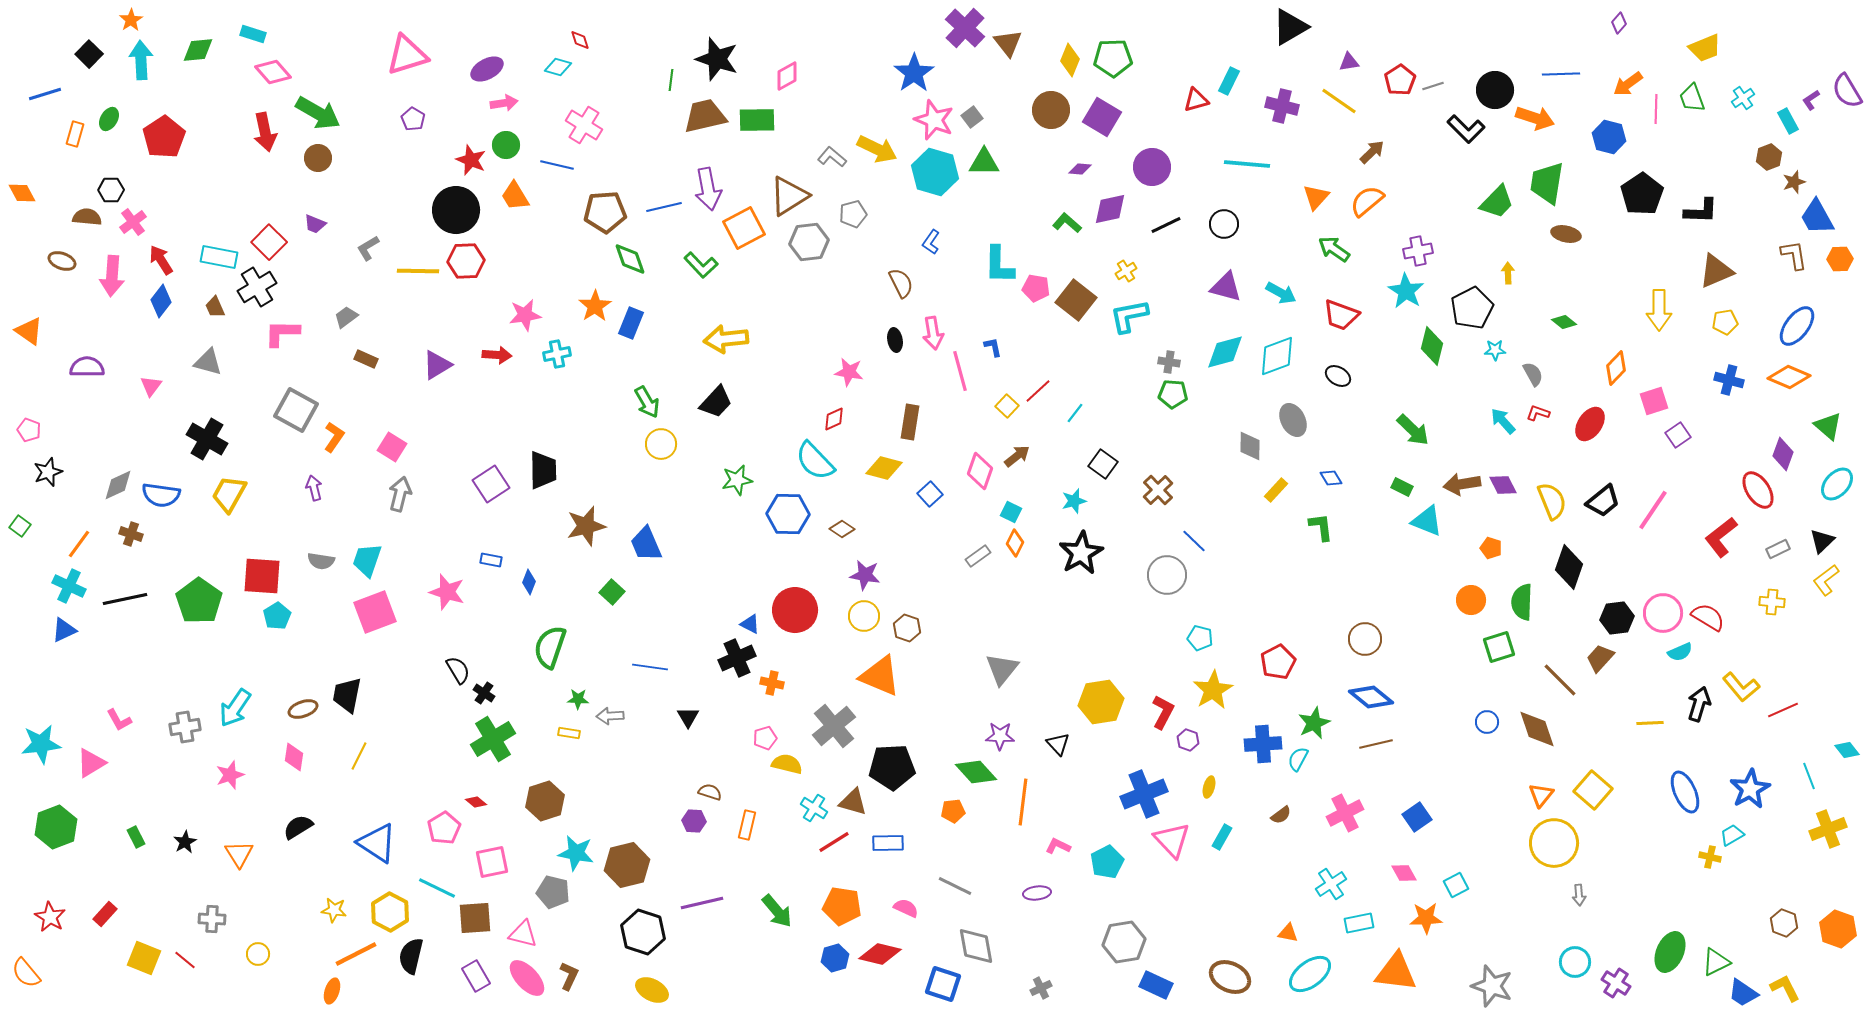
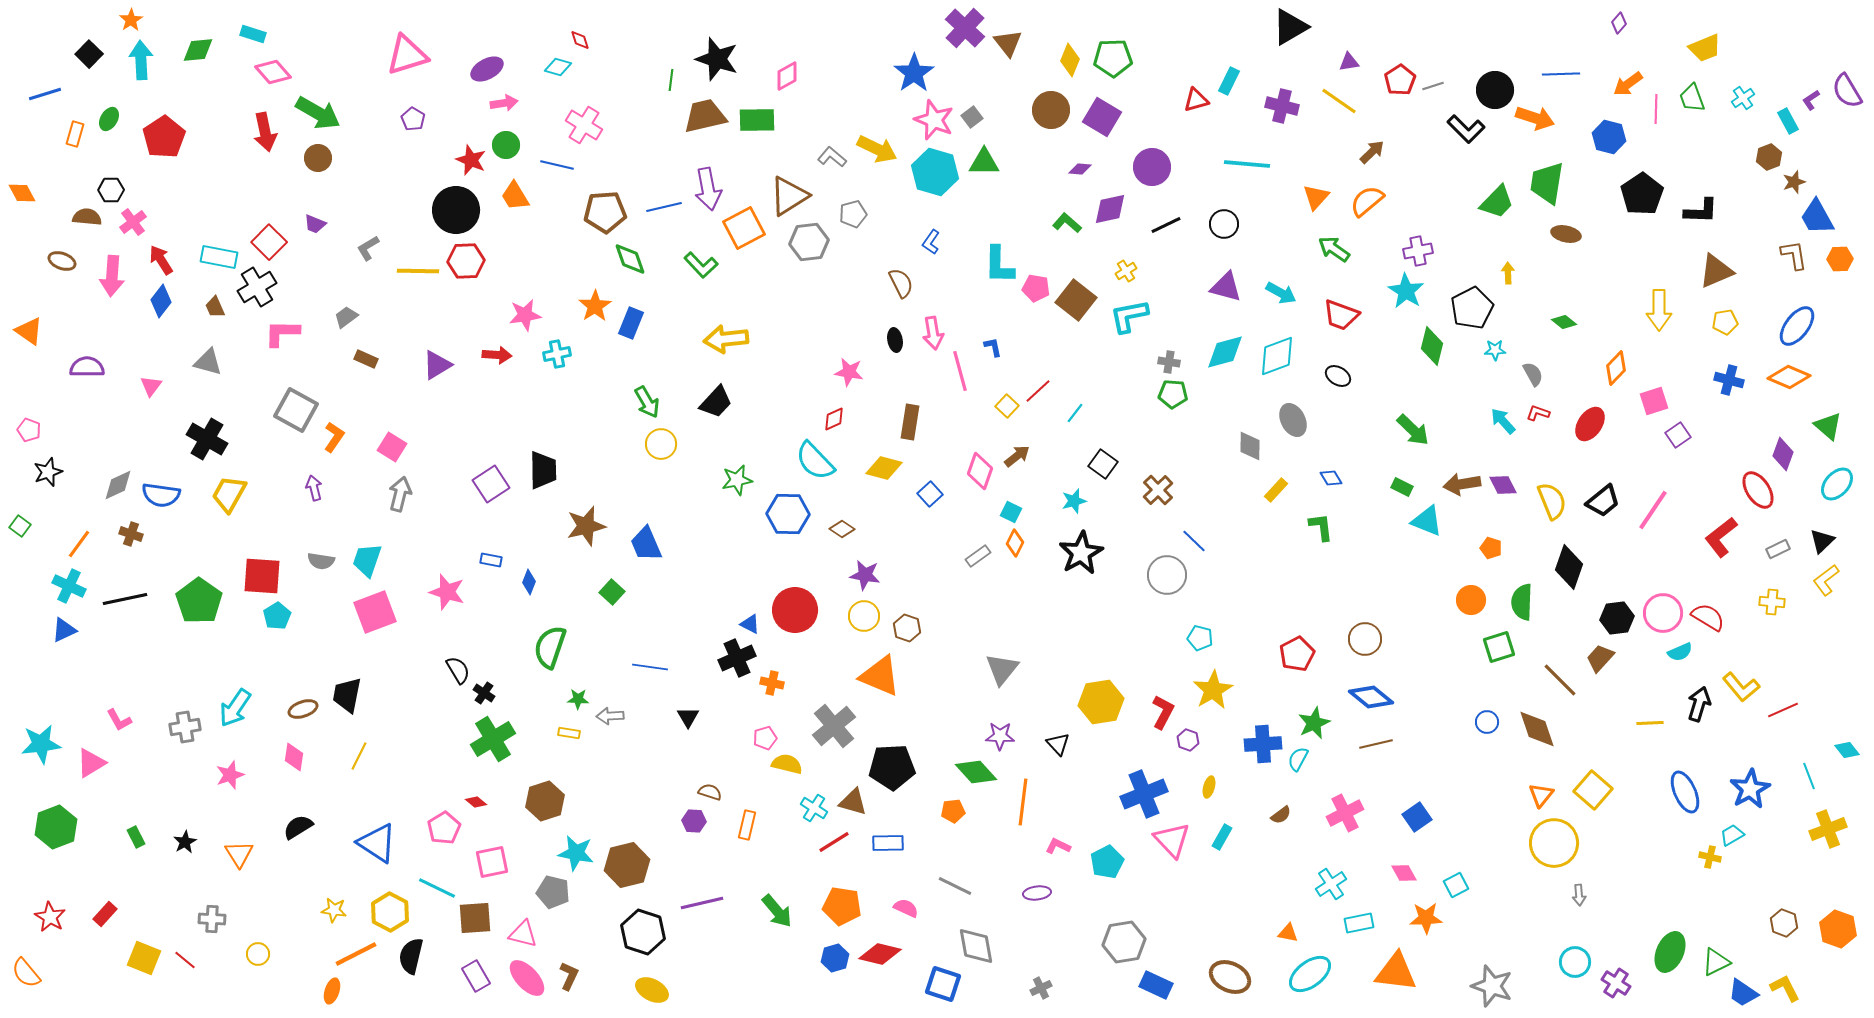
red pentagon at (1278, 662): moved 19 px right, 8 px up
